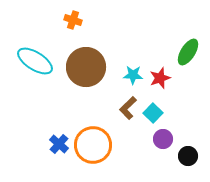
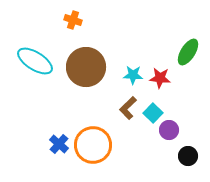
red star: rotated 25 degrees clockwise
purple circle: moved 6 px right, 9 px up
